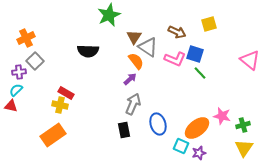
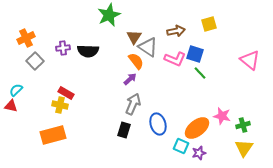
brown arrow: moved 1 px left, 1 px up; rotated 36 degrees counterclockwise
purple cross: moved 44 px right, 24 px up
black rectangle: rotated 28 degrees clockwise
orange rectangle: rotated 20 degrees clockwise
